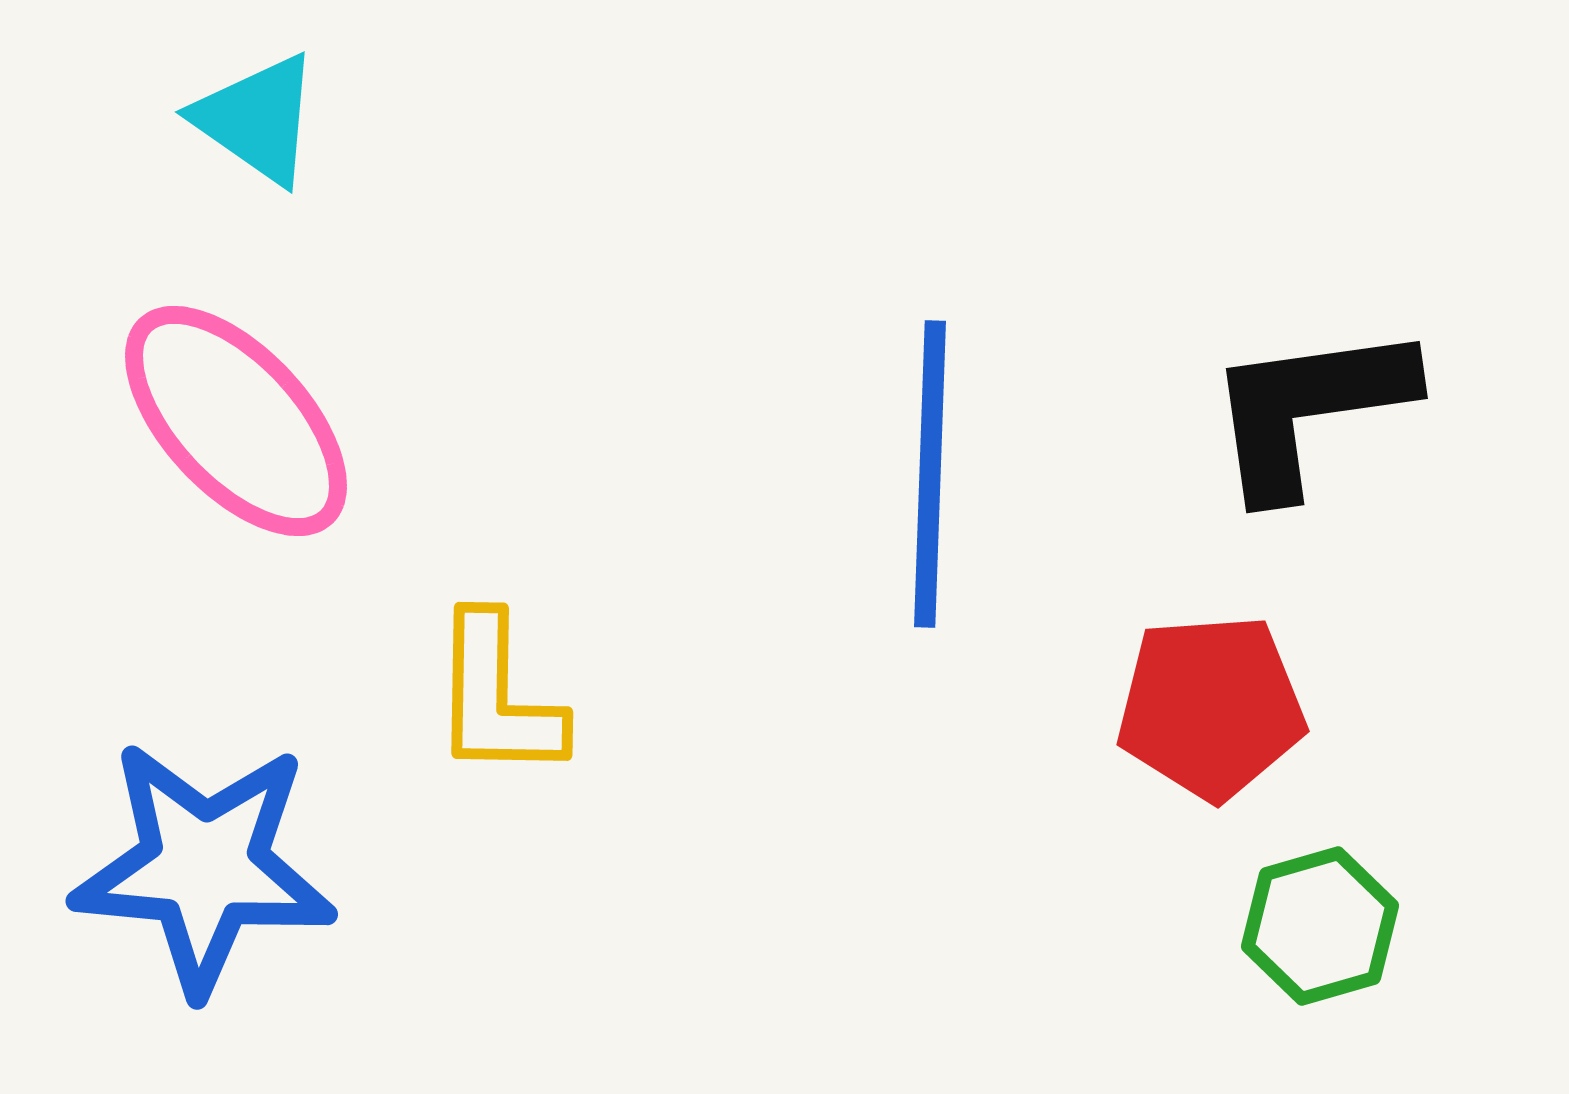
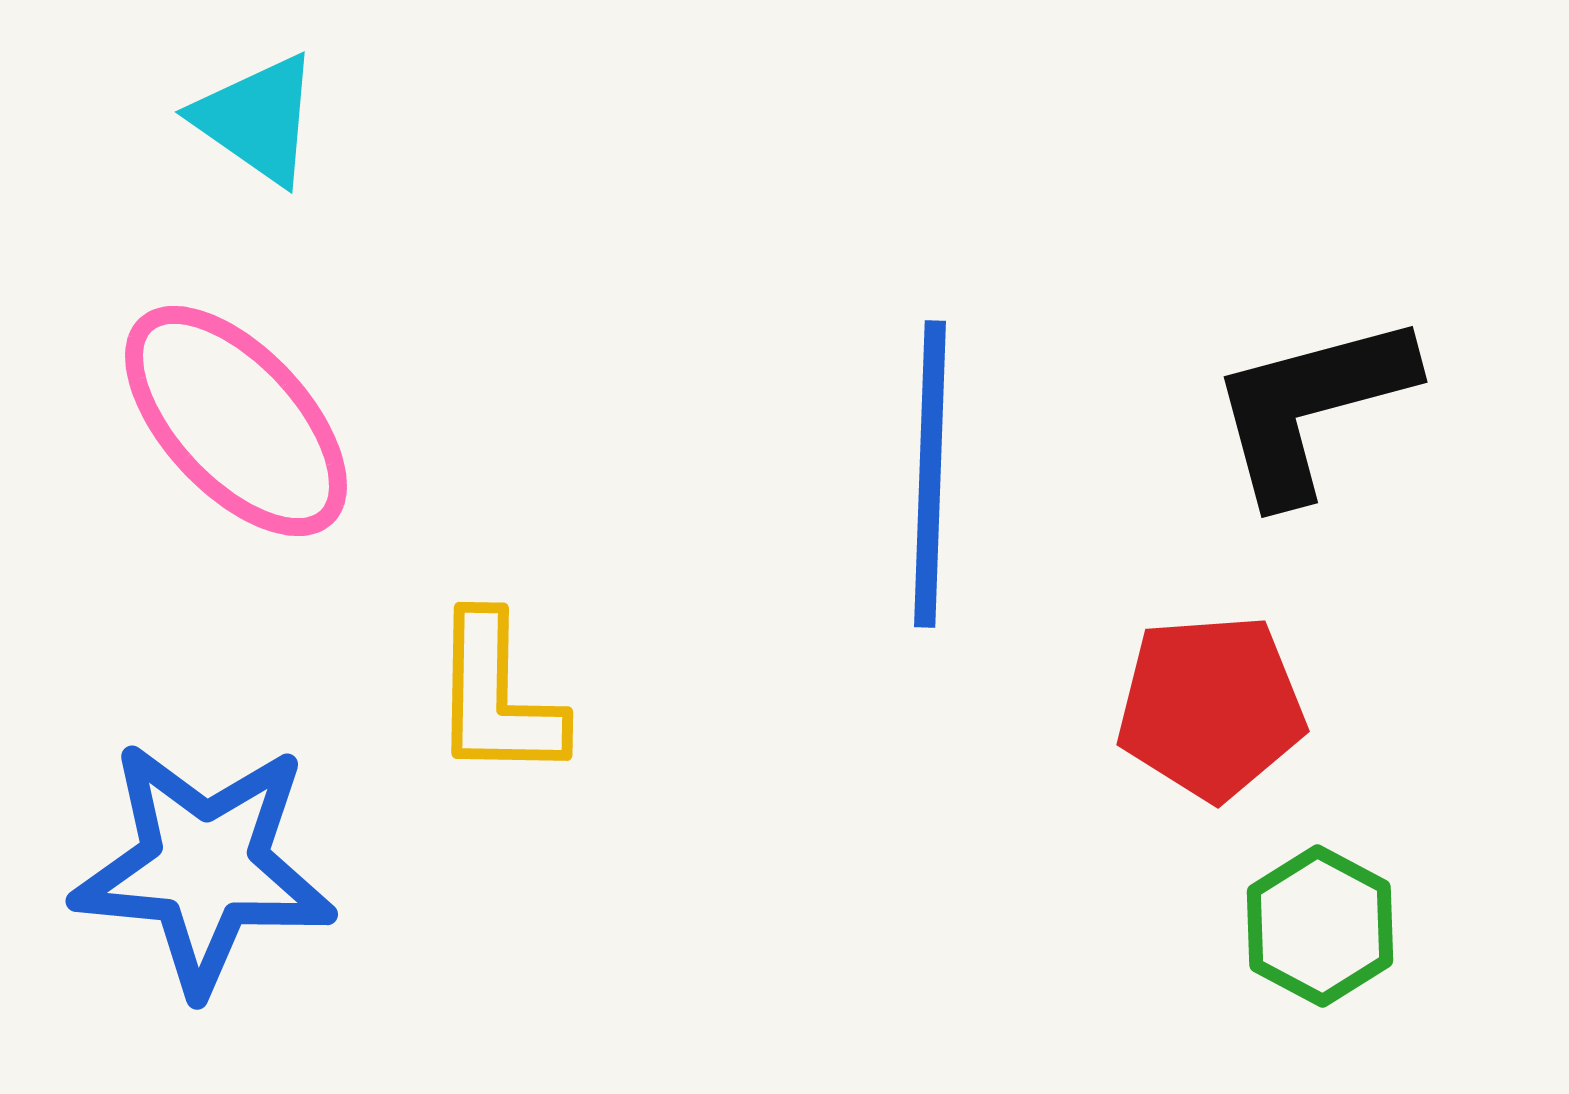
black L-shape: moved 2 px right, 2 px up; rotated 7 degrees counterclockwise
green hexagon: rotated 16 degrees counterclockwise
